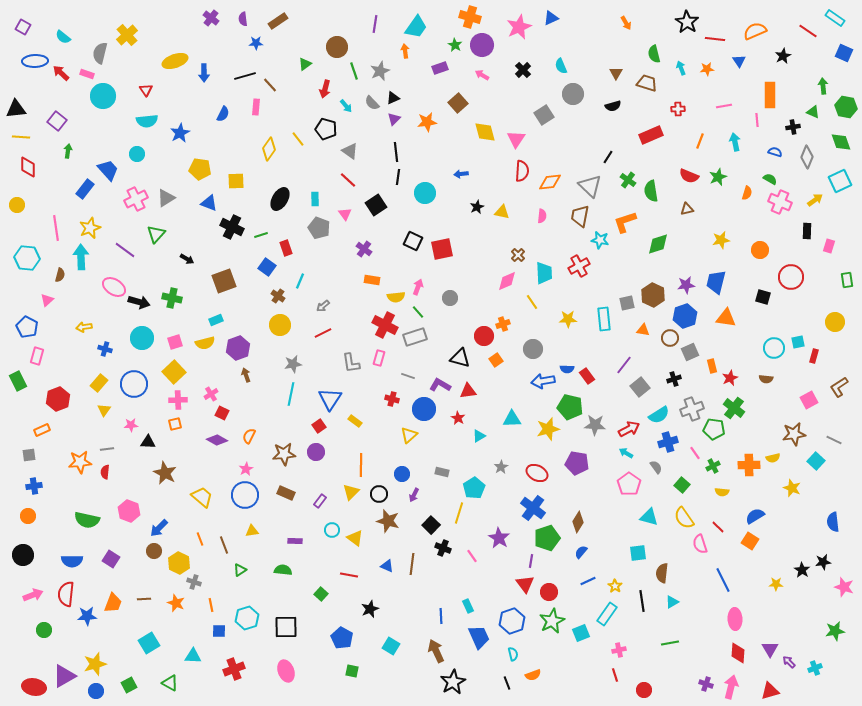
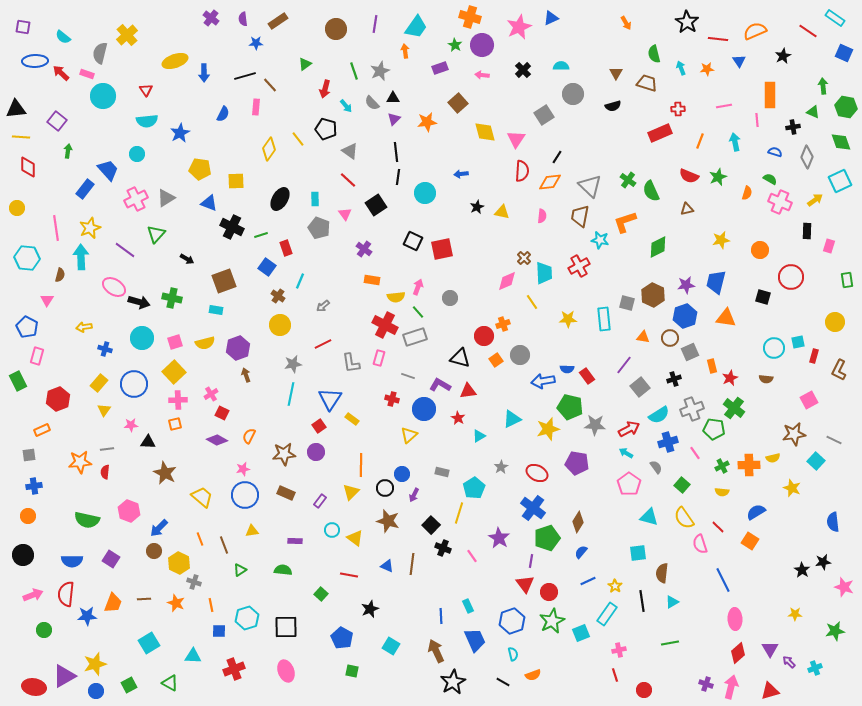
purple square at (23, 27): rotated 21 degrees counterclockwise
red line at (715, 39): moved 3 px right
brown circle at (337, 47): moved 1 px left, 18 px up
cyan semicircle at (561, 66): rotated 112 degrees clockwise
pink arrow at (482, 75): rotated 24 degrees counterclockwise
black triangle at (393, 98): rotated 24 degrees clockwise
red rectangle at (651, 135): moved 9 px right, 2 px up
black line at (608, 157): moved 51 px left
green semicircle at (651, 191): rotated 15 degrees counterclockwise
yellow circle at (17, 205): moved 3 px down
green diamond at (658, 244): moved 3 px down; rotated 10 degrees counterclockwise
brown cross at (518, 255): moved 6 px right, 3 px down
pink triangle at (47, 300): rotated 16 degrees counterclockwise
gray square at (627, 303): rotated 28 degrees clockwise
cyan rectangle at (216, 320): moved 10 px up; rotated 32 degrees clockwise
orange triangle at (643, 330): moved 7 px down
red line at (323, 333): moved 11 px down
gray circle at (533, 349): moved 13 px left, 6 px down
brown L-shape at (839, 387): moved 17 px up; rotated 30 degrees counterclockwise
cyan triangle at (512, 419): rotated 24 degrees counterclockwise
yellow rectangle at (355, 421): moved 3 px left, 2 px up
green cross at (713, 466): moved 9 px right
pink star at (246, 469): moved 3 px left; rotated 16 degrees clockwise
black circle at (379, 494): moved 6 px right, 6 px up
blue semicircle at (755, 516): moved 1 px right, 4 px up
yellow star at (776, 584): moved 19 px right, 30 px down
blue trapezoid at (479, 637): moved 4 px left, 3 px down
red diamond at (738, 653): rotated 45 degrees clockwise
black line at (507, 683): moved 4 px left, 1 px up; rotated 40 degrees counterclockwise
